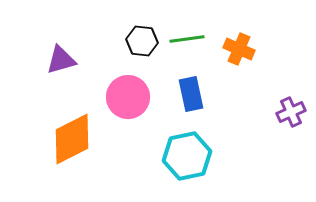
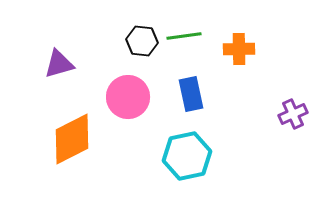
green line: moved 3 px left, 3 px up
orange cross: rotated 24 degrees counterclockwise
purple triangle: moved 2 px left, 4 px down
purple cross: moved 2 px right, 2 px down
